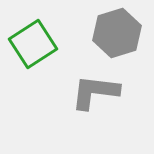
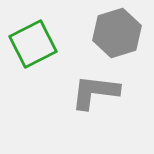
green square: rotated 6 degrees clockwise
